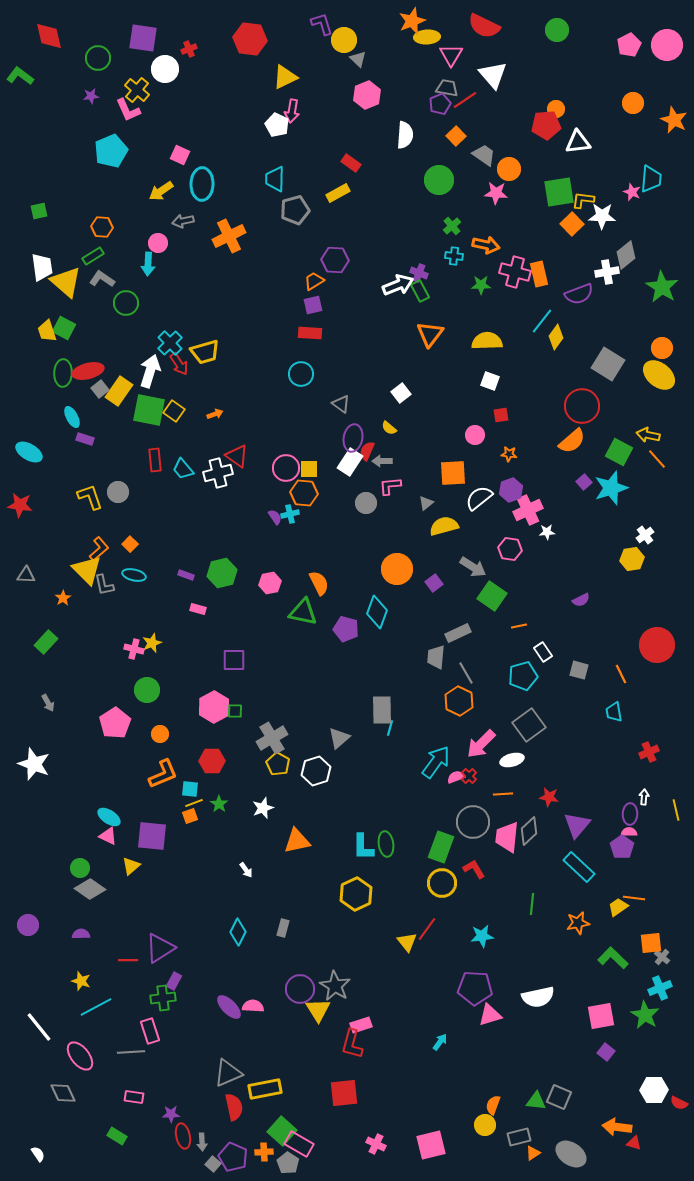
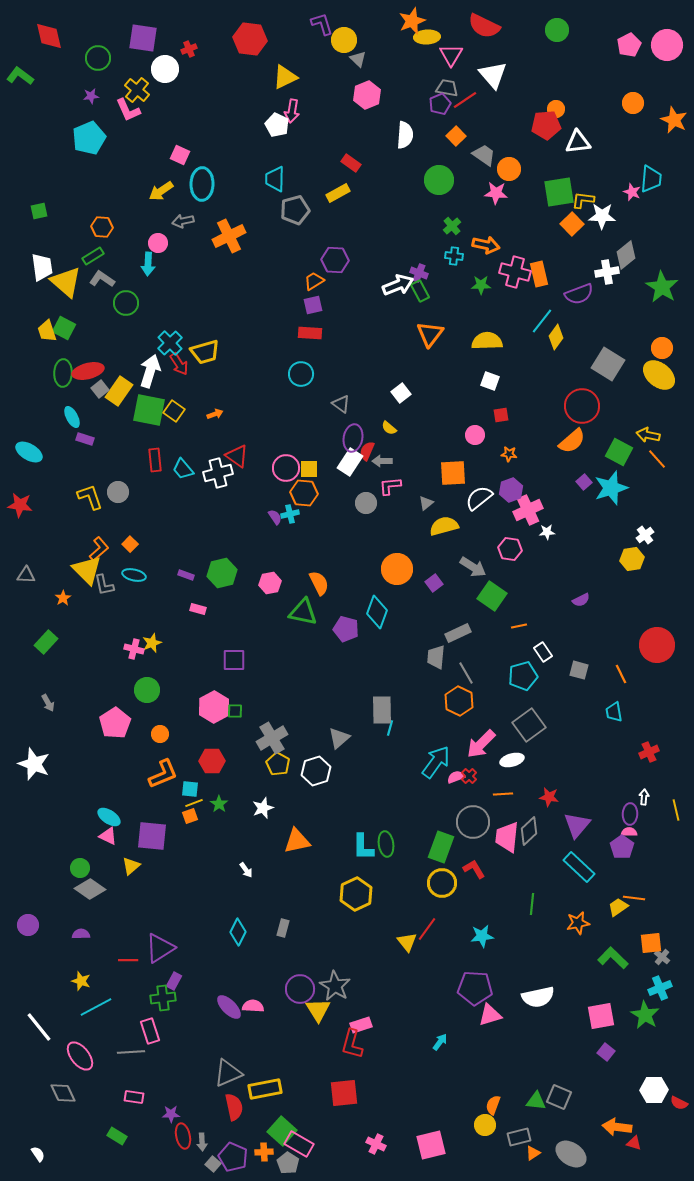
cyan pentagon at (111, 151): moved 22 px left, 13 px up
